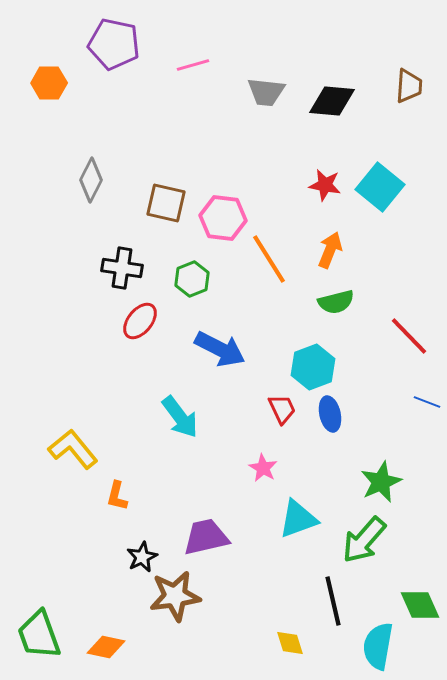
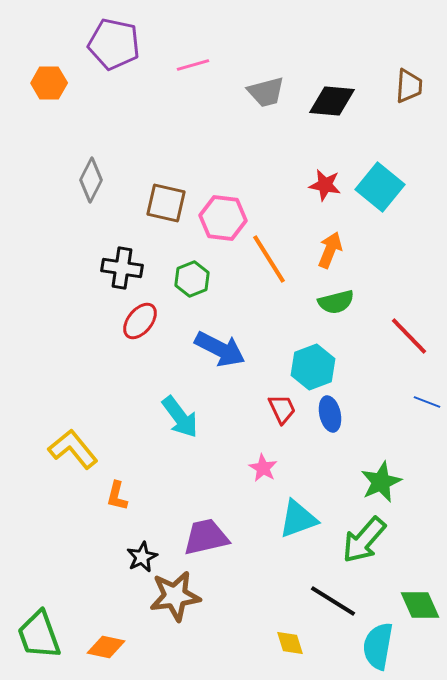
gray trapezoid: rotated 21 degrees counterclockwise
black line: rotated 45 degrees counterclockwise
